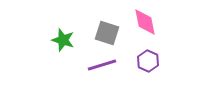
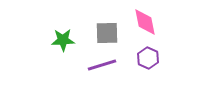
gray square: rotated 20 degrees counterclockwise
green star: rotated 20 degrees counterclockwise
purple hexagon: moved 3 px up
